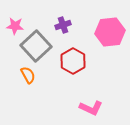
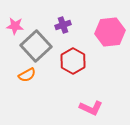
orange semicircle: moved 1 px left; rotated 90 degrees clockwise
